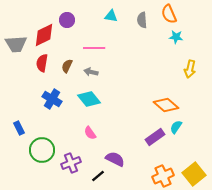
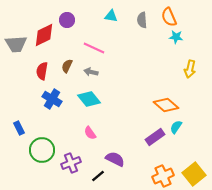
orange semicircle: moved 3 px down
pink line: rotated 25 degrees clockwise
red semicircle: moved 8 px down
